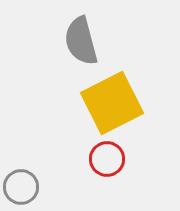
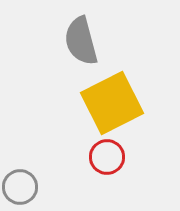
red circle: moved 2 px up
gray circle: moved 1 px left
